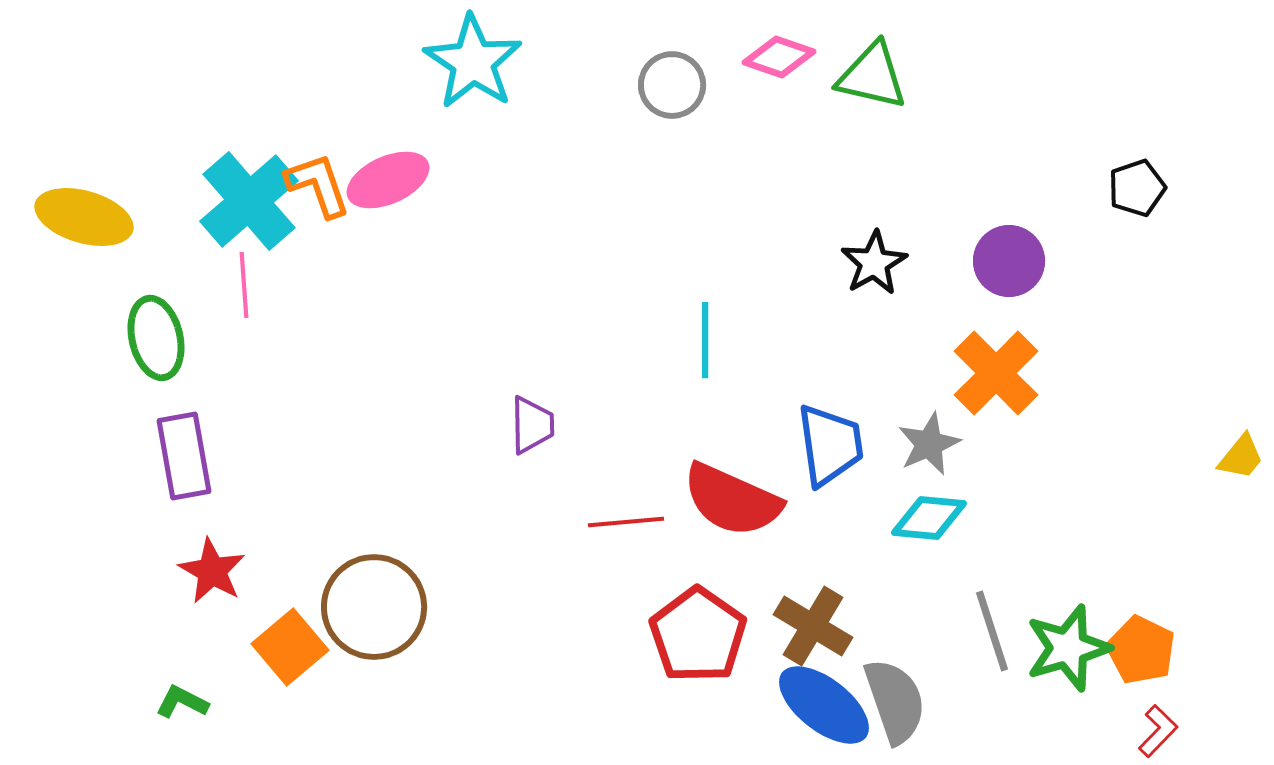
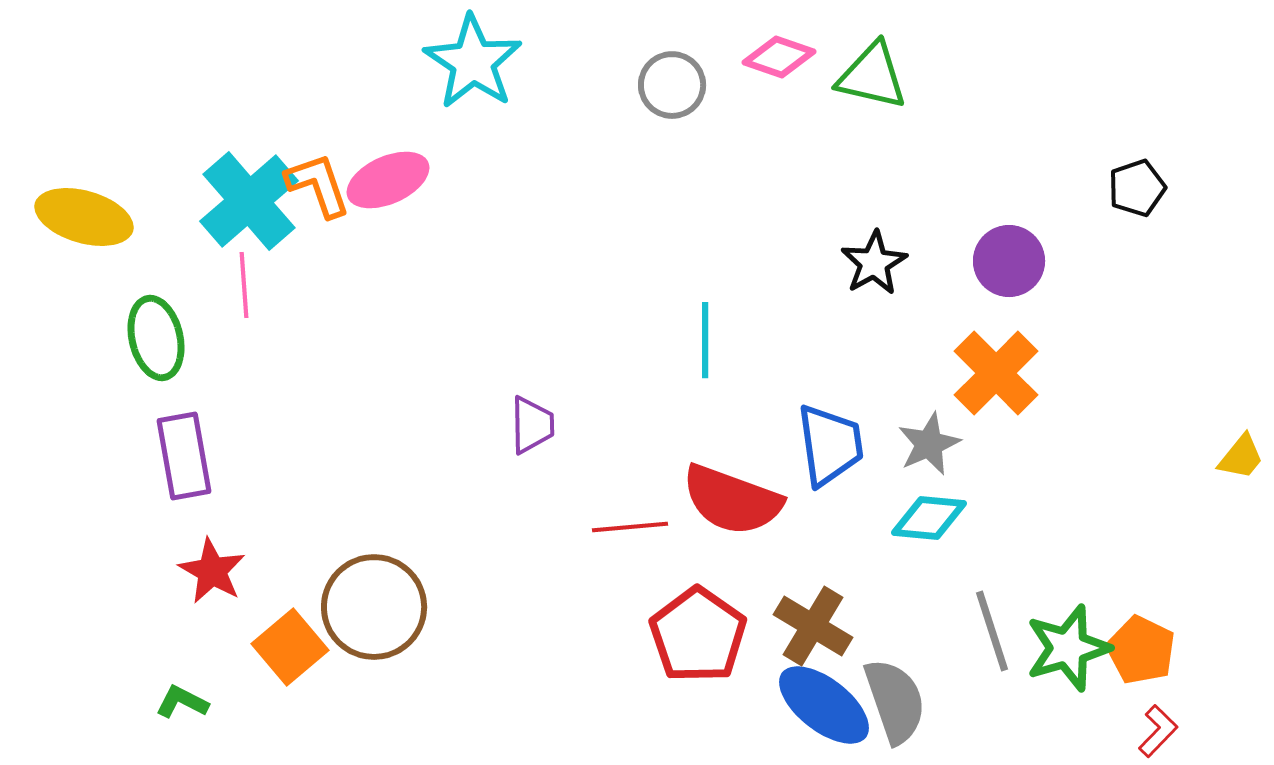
red semicircle: rotated 4 degrees counterclockwise
red line: moved 4 px right, 5 px down
